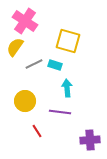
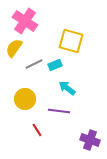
yellow square: moved 3 px right
yellow semicircle: moved 1 px left, 1 px down
cyan rectangle: rotated 40 degrees counterclockwise
cyan arrow: rotated 48 degrees counterclockwise
yellow circle: moved 2 px up
purple line: moved 1 px left, 1 px up
red line: moved 1 px up
purple cross: rotated 24 degrees clockwise
